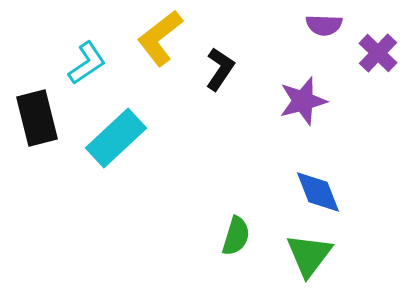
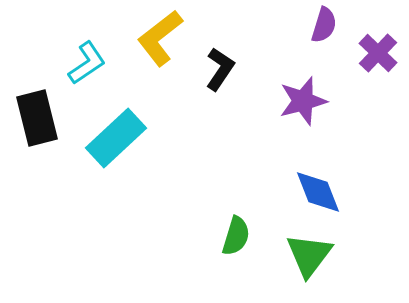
purple semicircle: rotated 75 degrees counterclockwise
